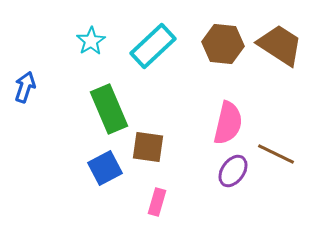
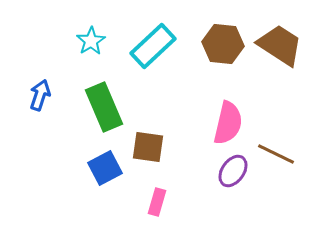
blue arrow: moved 15 px right, 8 px down
green rectangle: moved 5 px left, 2 px up
